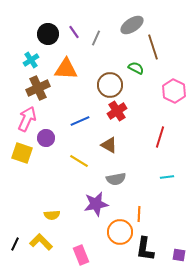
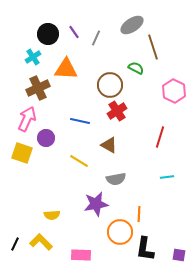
cyan cross: moved 2 px right, 3 px up
blue line: rotated 36 degrees clockwise
pink rectangle: rotated 66 degrees counterclockwise
